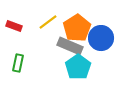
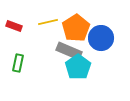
yellow line: rotated 24 degrees clockwise
orange pentagon: moved 1 px left
gray rectangle: moved 1 px left, 5 px down
